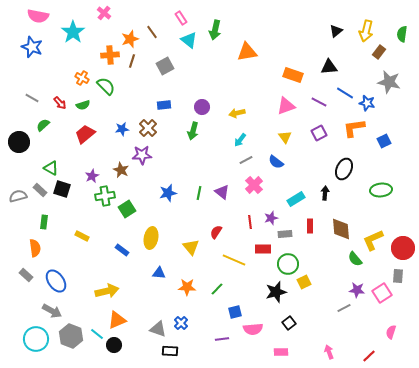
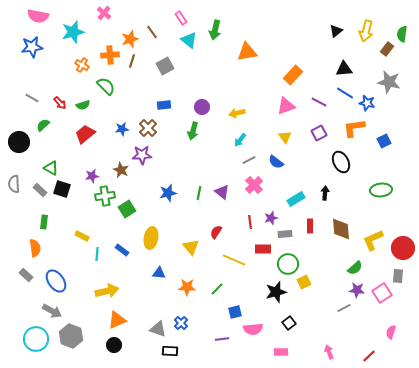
cyan star at (73, 32): rotated 20 degrees clockwise
blue star at (32, 47): rotated 30 degrees counterclockwise
brown rectangle at (379, 52): moved 8 px right, 3 px up
black triangle at (329, 67): moved 15 px right, 2 px down
orange rectangle at (293, 75): rotated 66 degrees counterclockwise
orange cross at (82, 78): moved 13 px up
gray line at (246, 160): moved 3 px right
black ellipse at (344, 169): moved 3 px left, 7 px up; rotated 50 degrees counterclockwise
purple star at (92, 176): rotated 16 degrees clockwise
gray semicircle at (18, 196): moved 4 px left, 12 px up; rotated 78 degrees counterclockwise
green semicircle at (355, 259): moved 9 px down; rotated 91 degrees counterclockwise
cyan line at (97, 334): moved 80 px up; rotated 56 degrees clockwise
